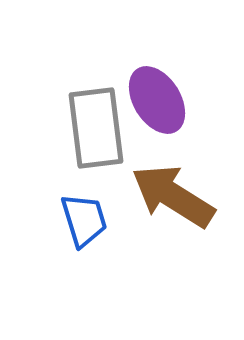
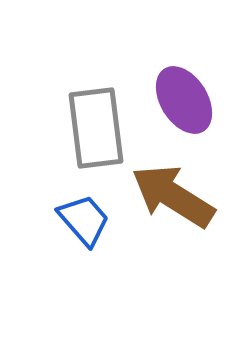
purple ellipse: moved 27 px right
blue trapezoid: rotated 24 degrees counterclockwise
